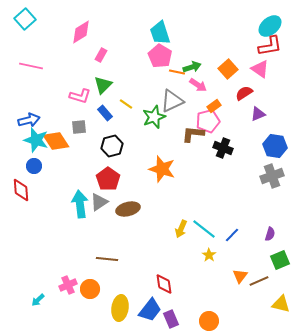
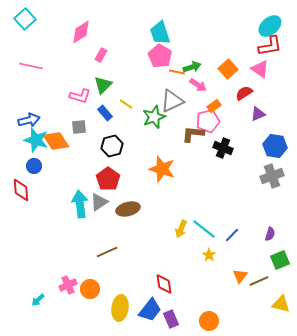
brown line at (107, 259): moved 7 px up; rotated 30 degrees counterclockwise
